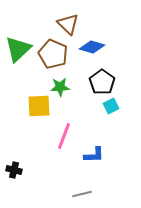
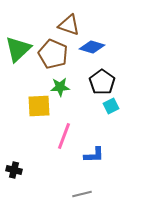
brown triangle: moved 1 px right, 1 px down; rotated 25 degrees counterclockwise
